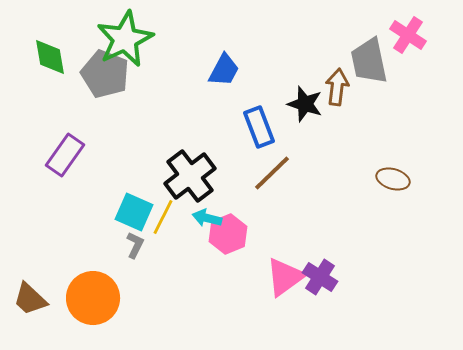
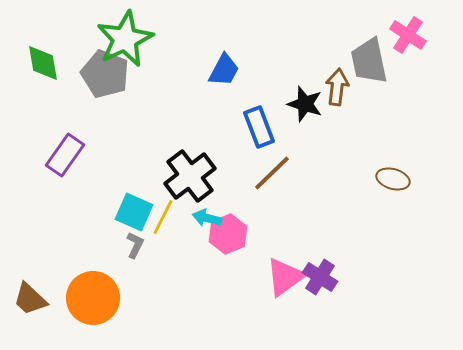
green diamond: moved 7 px left, 6 px down
